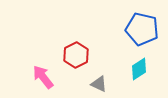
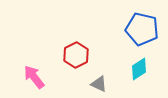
pink arrow: moved 9 px left
